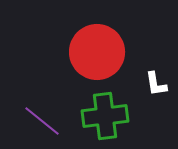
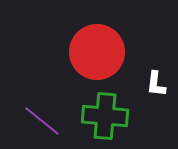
white L-shape: rotated 16 degrees clockwise
green cross: rotated 12 degrees clockwise
